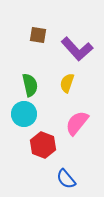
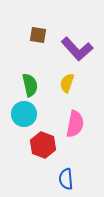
pink semicircle: moved 2 px left, 1 px down; rotated 152 degrees clockwise
blue semicircle: rotated 35 degrees clockwise
